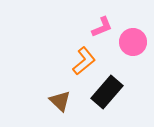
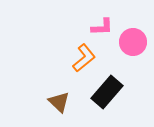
pink L-shape: rotated 20 degrees clockwise
orange L-shape: moved 3 px up
brown triangle: moved 1 px left, 1 px down
